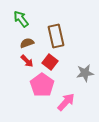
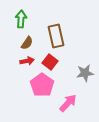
green arrow: rotated 42 degrees clockwise
brown semicircle: rotated 144 degrees clockwise
red arrow: rotated 56 degrees counterclockwise
pink arrow: moved 2 px right, 1 px down
